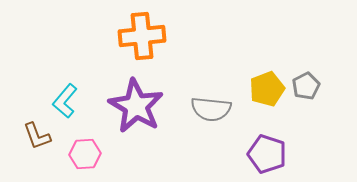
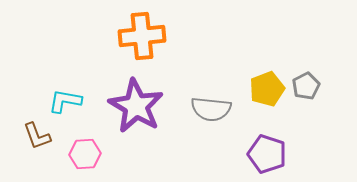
cyan L-shape: rotated 60 degrees clockwise
